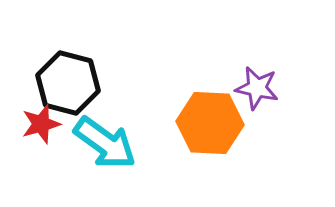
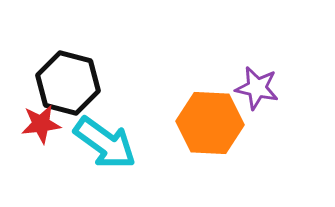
red star: rotated 9 degrees clockwise
